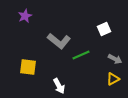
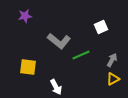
purple star: rotated 16 degrees clockwise
white square: moved 3 px left, 2 px up
gray arrow: moved 3 px left, 1 px down; rotated 88 degrees counterclockwise
white arrow: moved 3 px left, 1 px down
